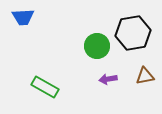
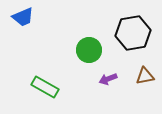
blue trapezoid: rotated 20 degrees counterclockwise
green circle: moved 8 px left, 4 px down
purple arrow: rotated 12 degrees counterclockwise
